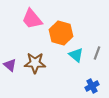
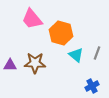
purple triangle: rotated 40 degrees counterclockwise
